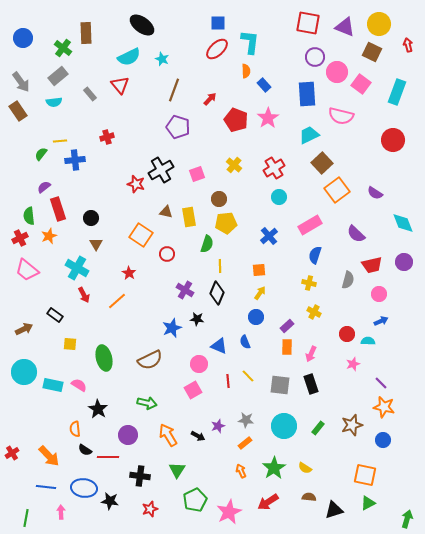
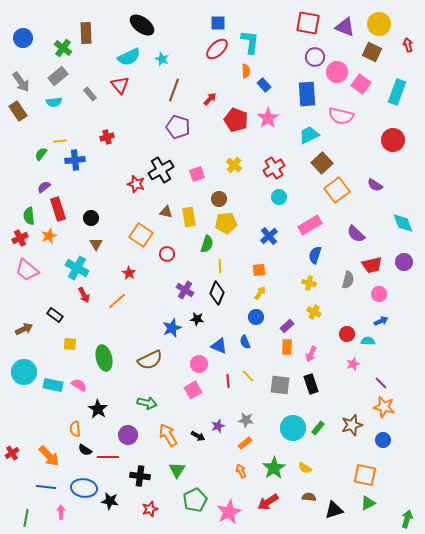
purple semicircle at (375, 193): moved 8 px up
cyan circle at (284, 426): moved 9 px right, 2 px down
